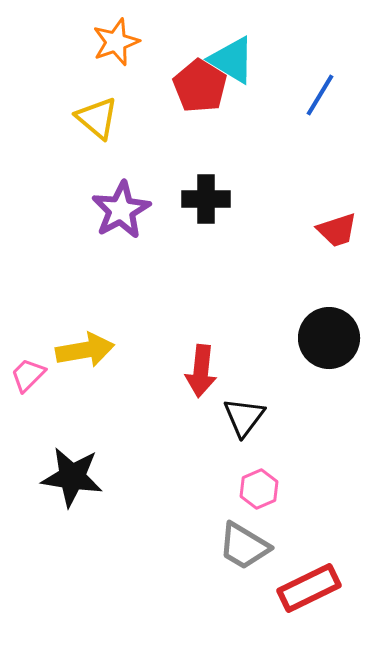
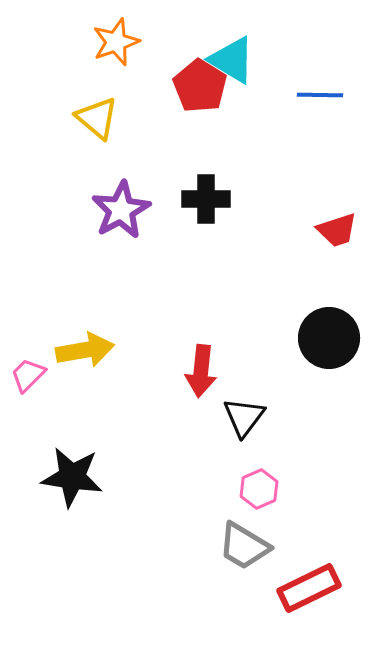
blue line: rotated 60 degrees clockwise
